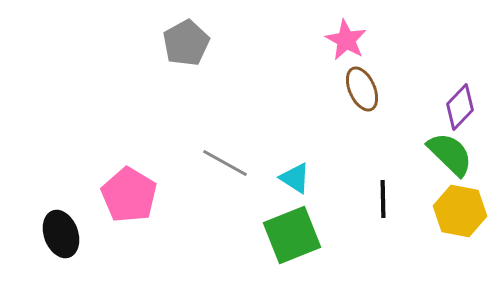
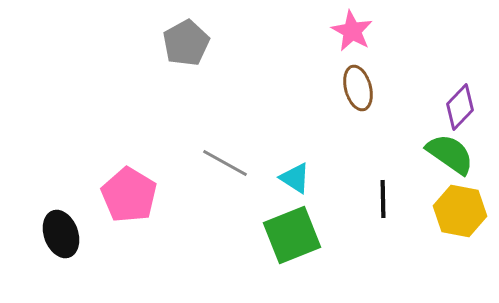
pink star: moved 6 px right, 9 px up
brown ellipse: moved 4 px left, 1 px up; rotated 9 degrees clockwise
green semicircle: rotated 9 degrees counterclockwise
